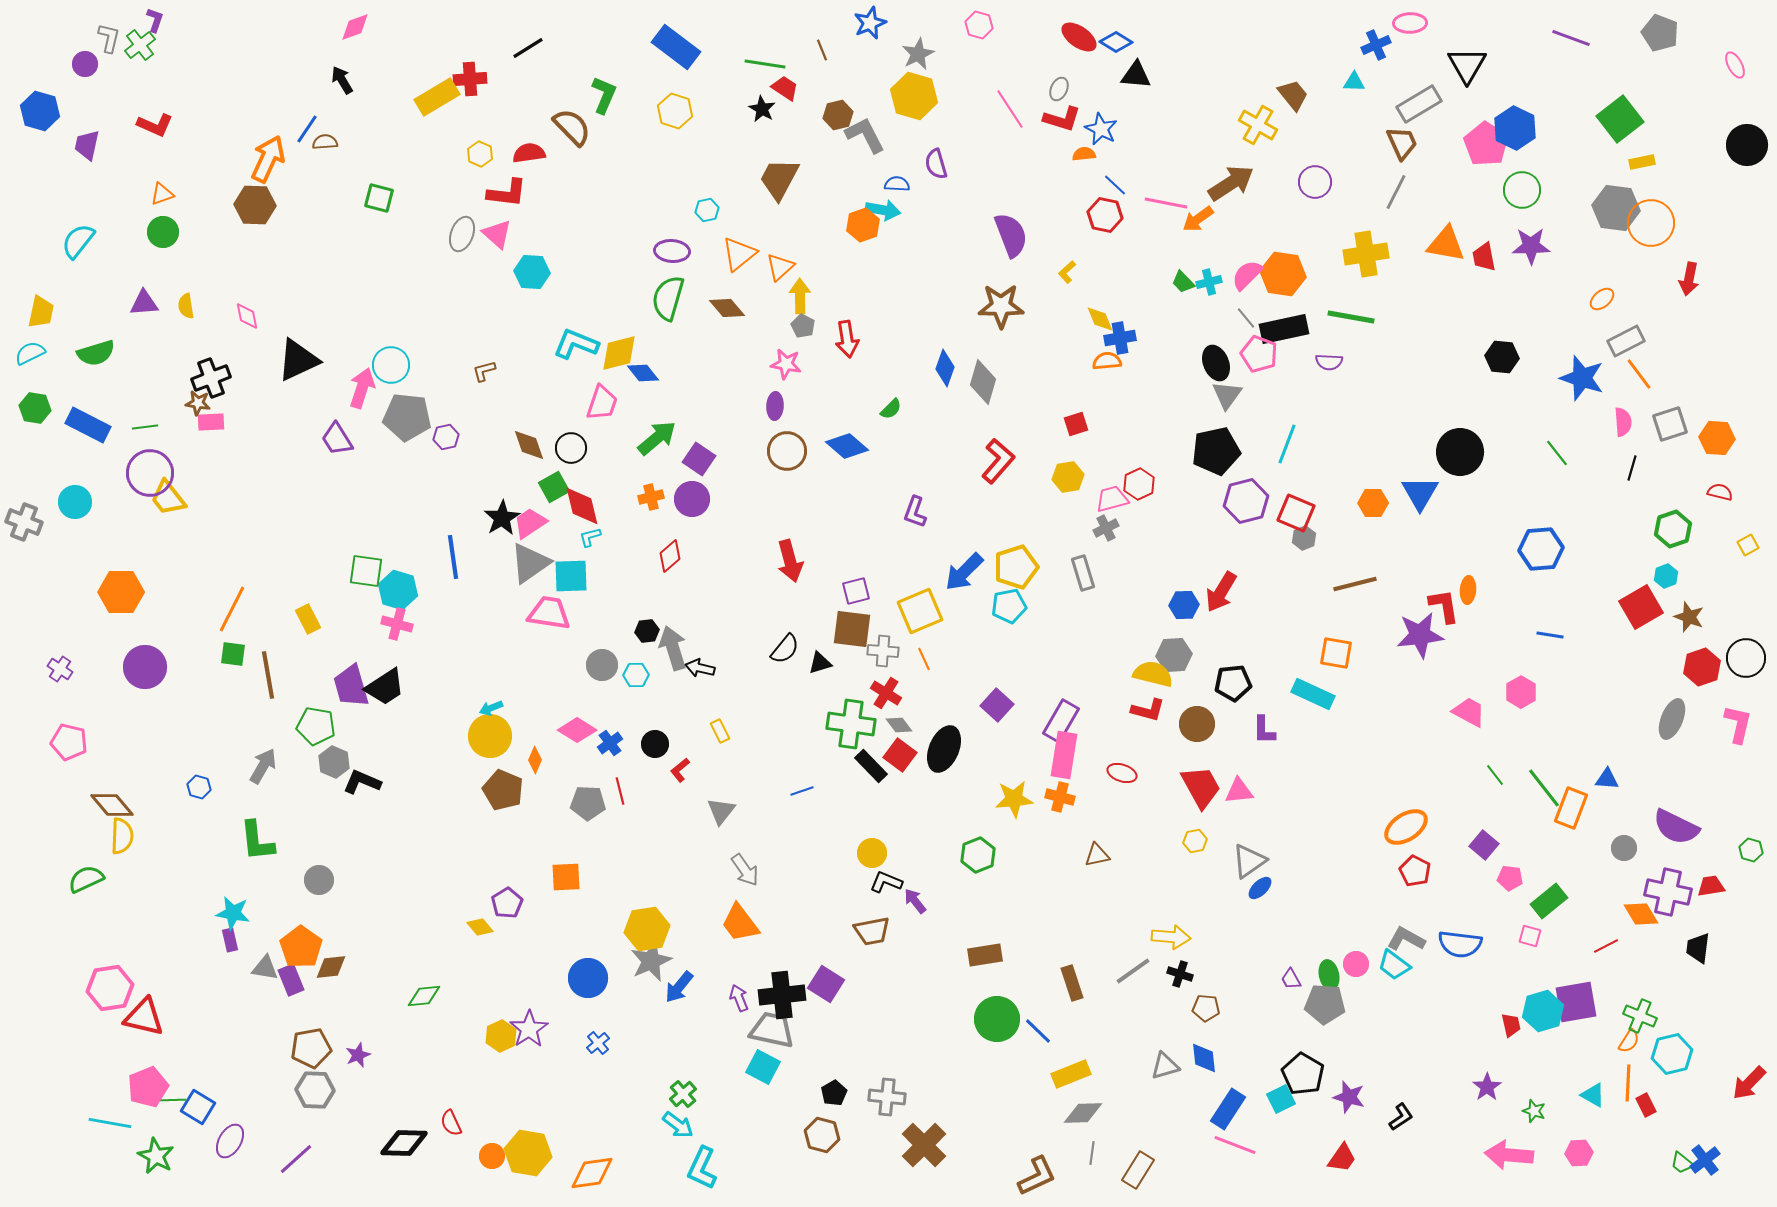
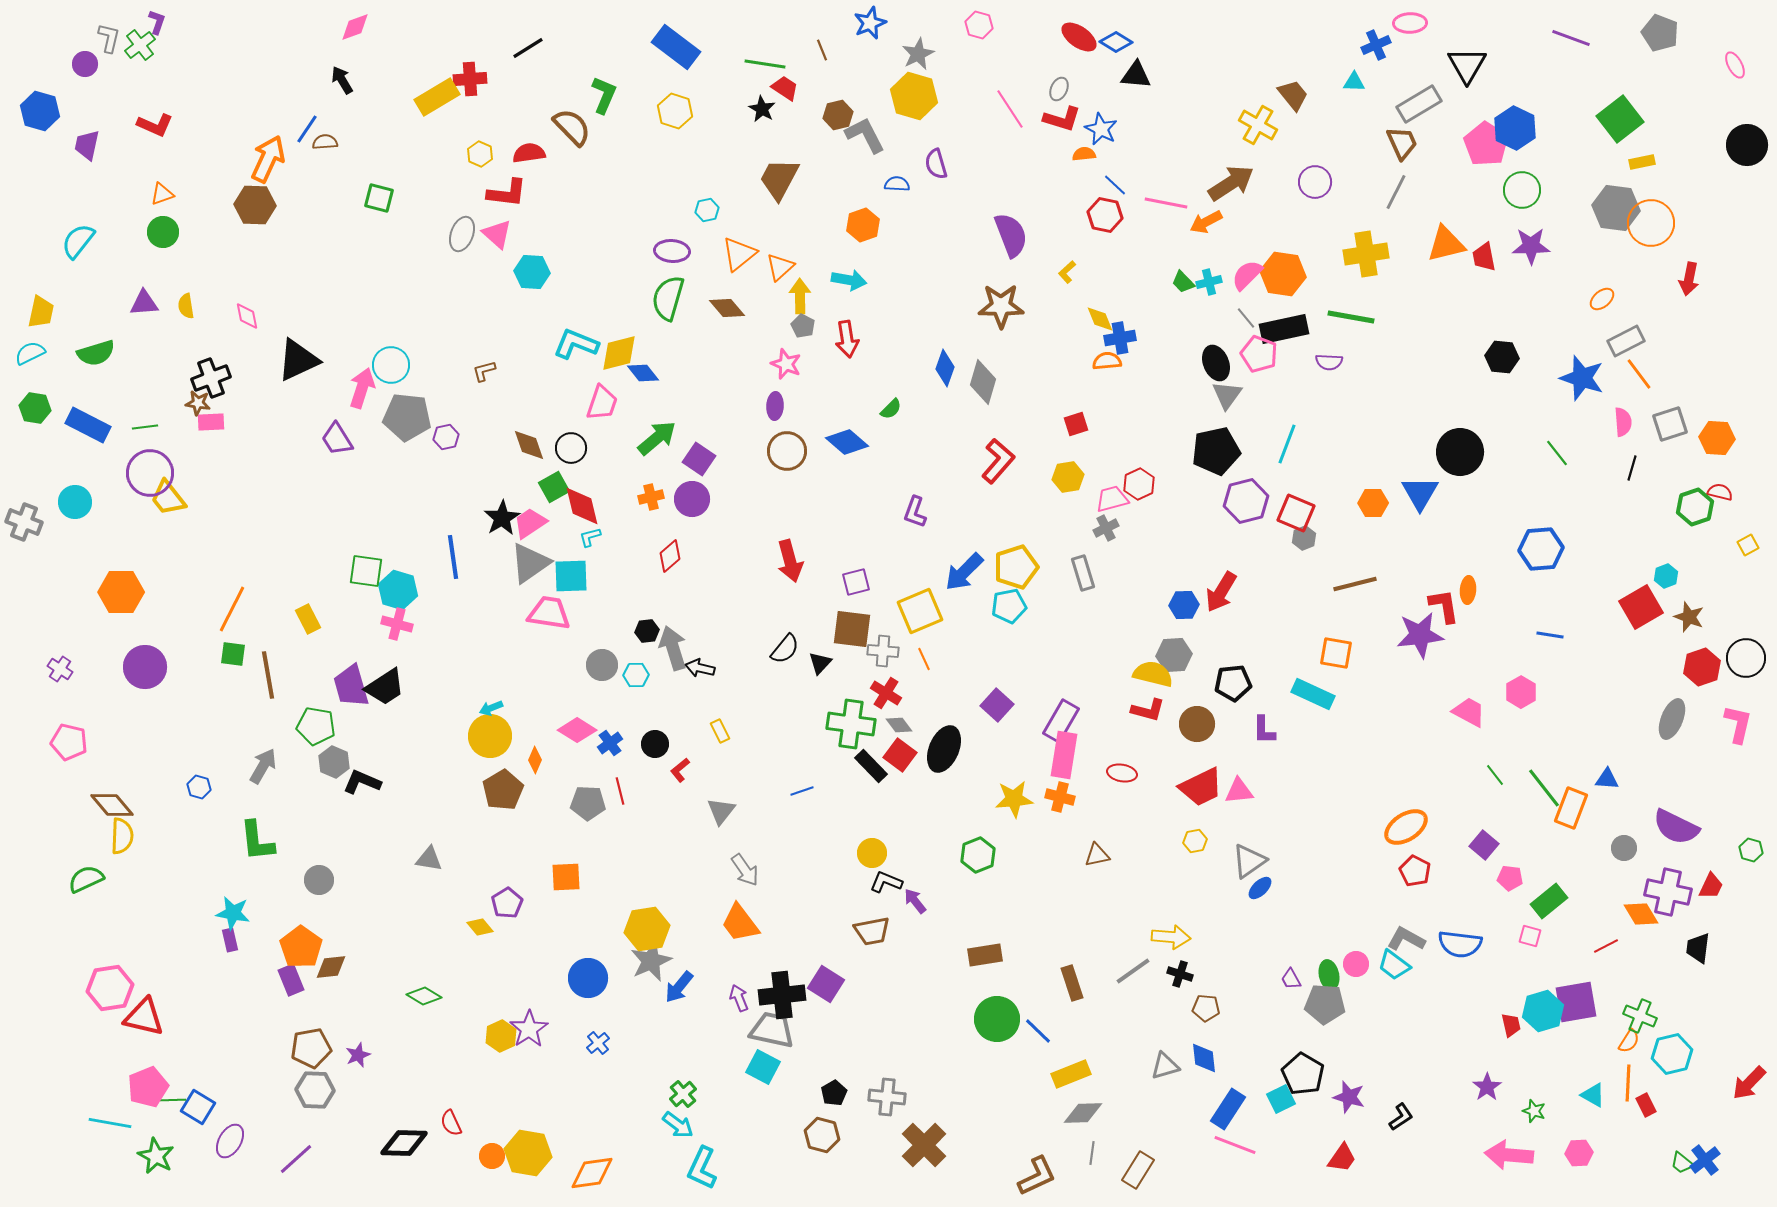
purple L-shape at (155, 20): moved 2 px right, 2 px down
cyan arrow at (883, 210): moved 34 px left, 70 px down
orange arrow at (1198, 219): moved 8 px right, 3 px down; rotated 8 degrees clockwise
orange triangle at (1446, 244): rotated 24 degrees counterclockwise
pink star at (786, 364): rotated 12 degrees clockwise
blue diamond at (847, 446): moved 4 px up
green hexagon at (1673, 529): moved 22 px right, 22 px up
purple square at (856, 591): moved 9 px up
black triangle at (820, 663): rotated 30 degrees counterclockwise
red ellipse at (1122, 773): rotated 8 degrees counterclockwise
red trapezoid at (1201, 787): rotated 93 degrees clockwise
brown pentagon at (503, 790): rotated 18 degrees clockwise
red trapezoid at (1711, 886): rotated 124 degrees clockwise
gray triangle at (265, 968): moved 164 px right, 109 px up
green diamond at (424, 996): rotated 36 degrees clockwise
